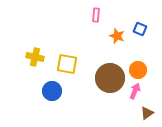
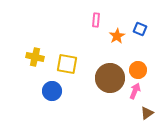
pink rectangle: moved 5 px down
orange star: rotated 21 degrees clockwise
